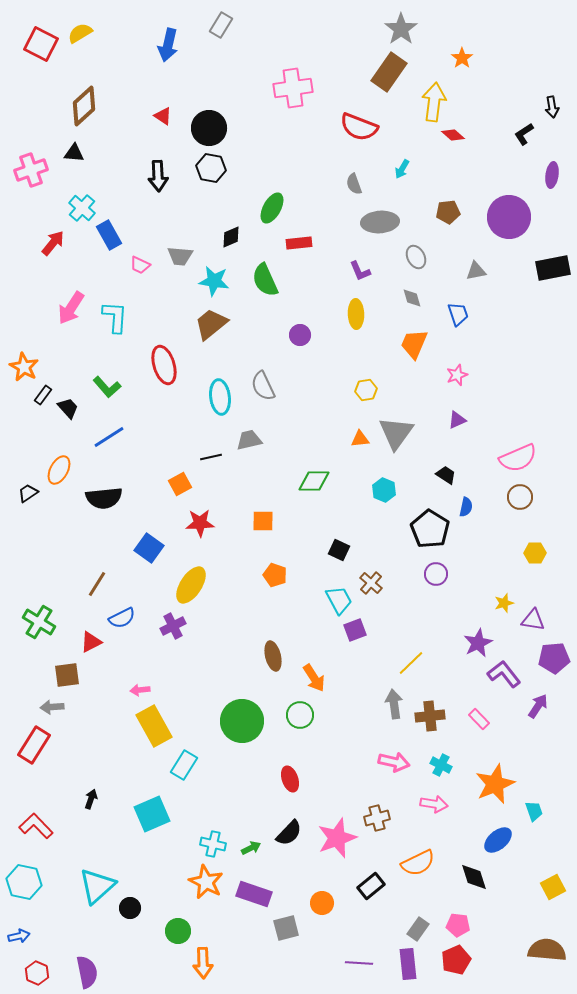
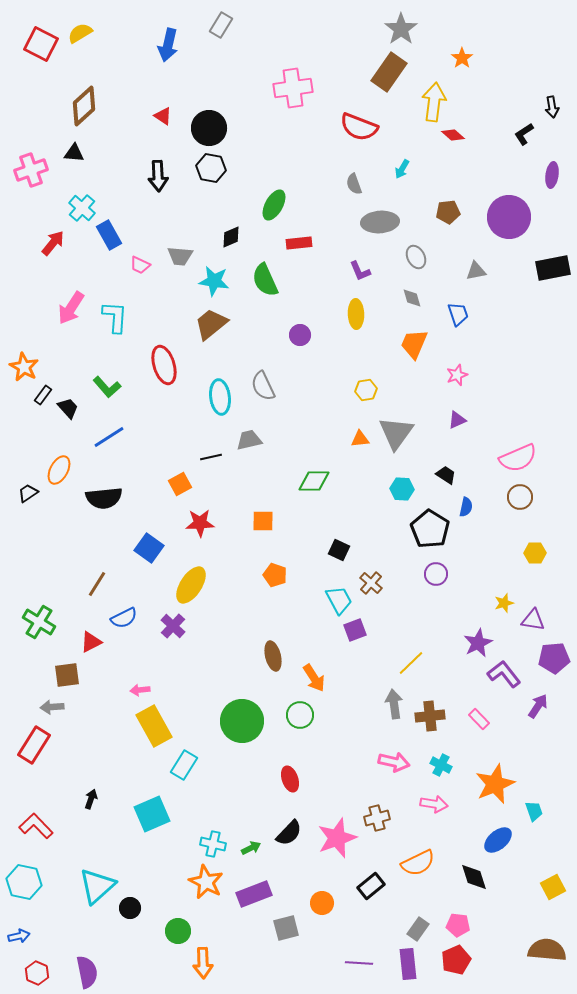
green ellipse at (272, 208): moved 2 px right, 3 px up
cyan hexagon at (384, 490): moved 18 px right, 1 px up; rotated 20 degrees counterclockwise
blue semicircle at (122, 618): moved 2 px right
purple cross at (173, 626): rotated 20 degrees counterclockwise
purple rectangle at (254, 894): rotated 40 degrees counterclockwise
